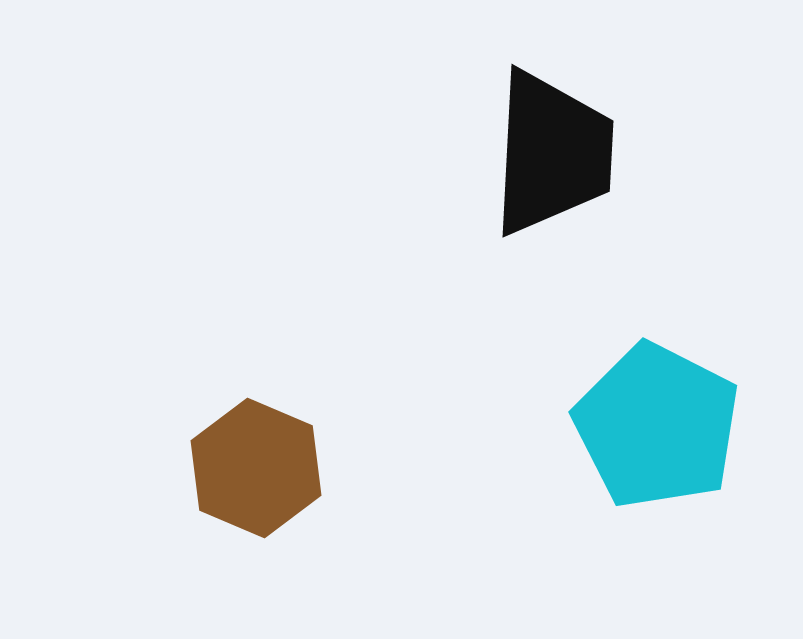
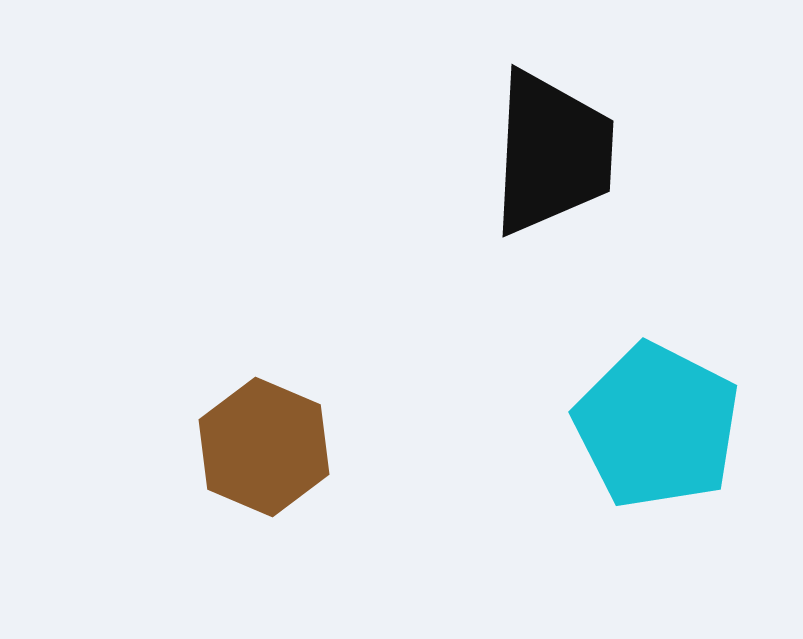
brown hexagon: moved 8 px right, 21 px up
